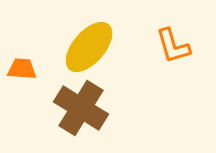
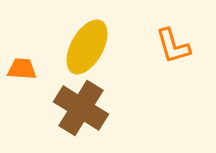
yellow ellipse: moved 2 px left; rotated 12 degrees counterclockwise
